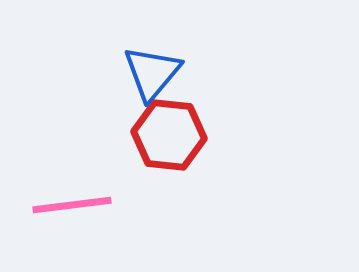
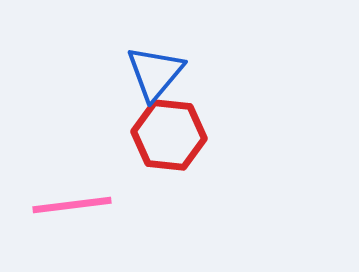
blue triangle: moved 3 px right
